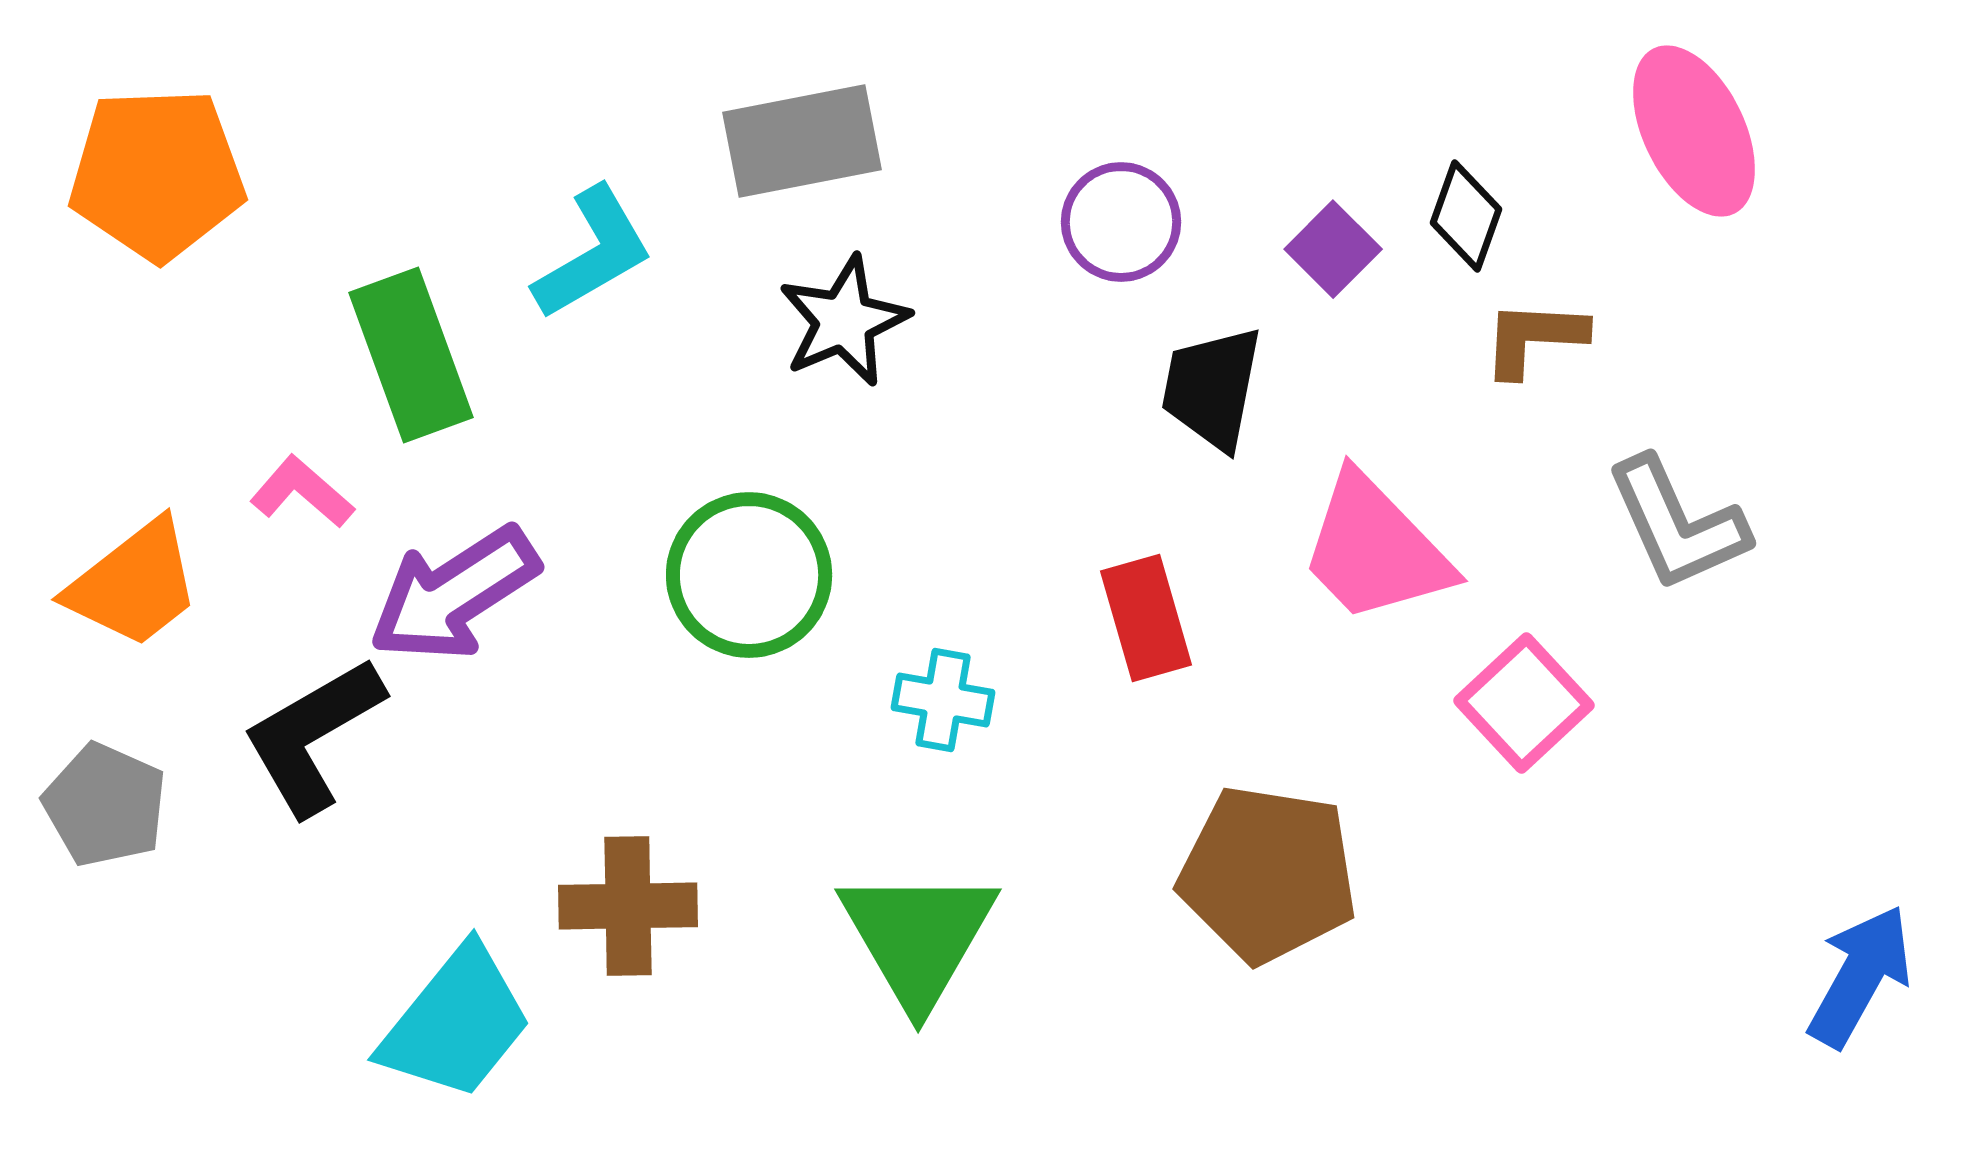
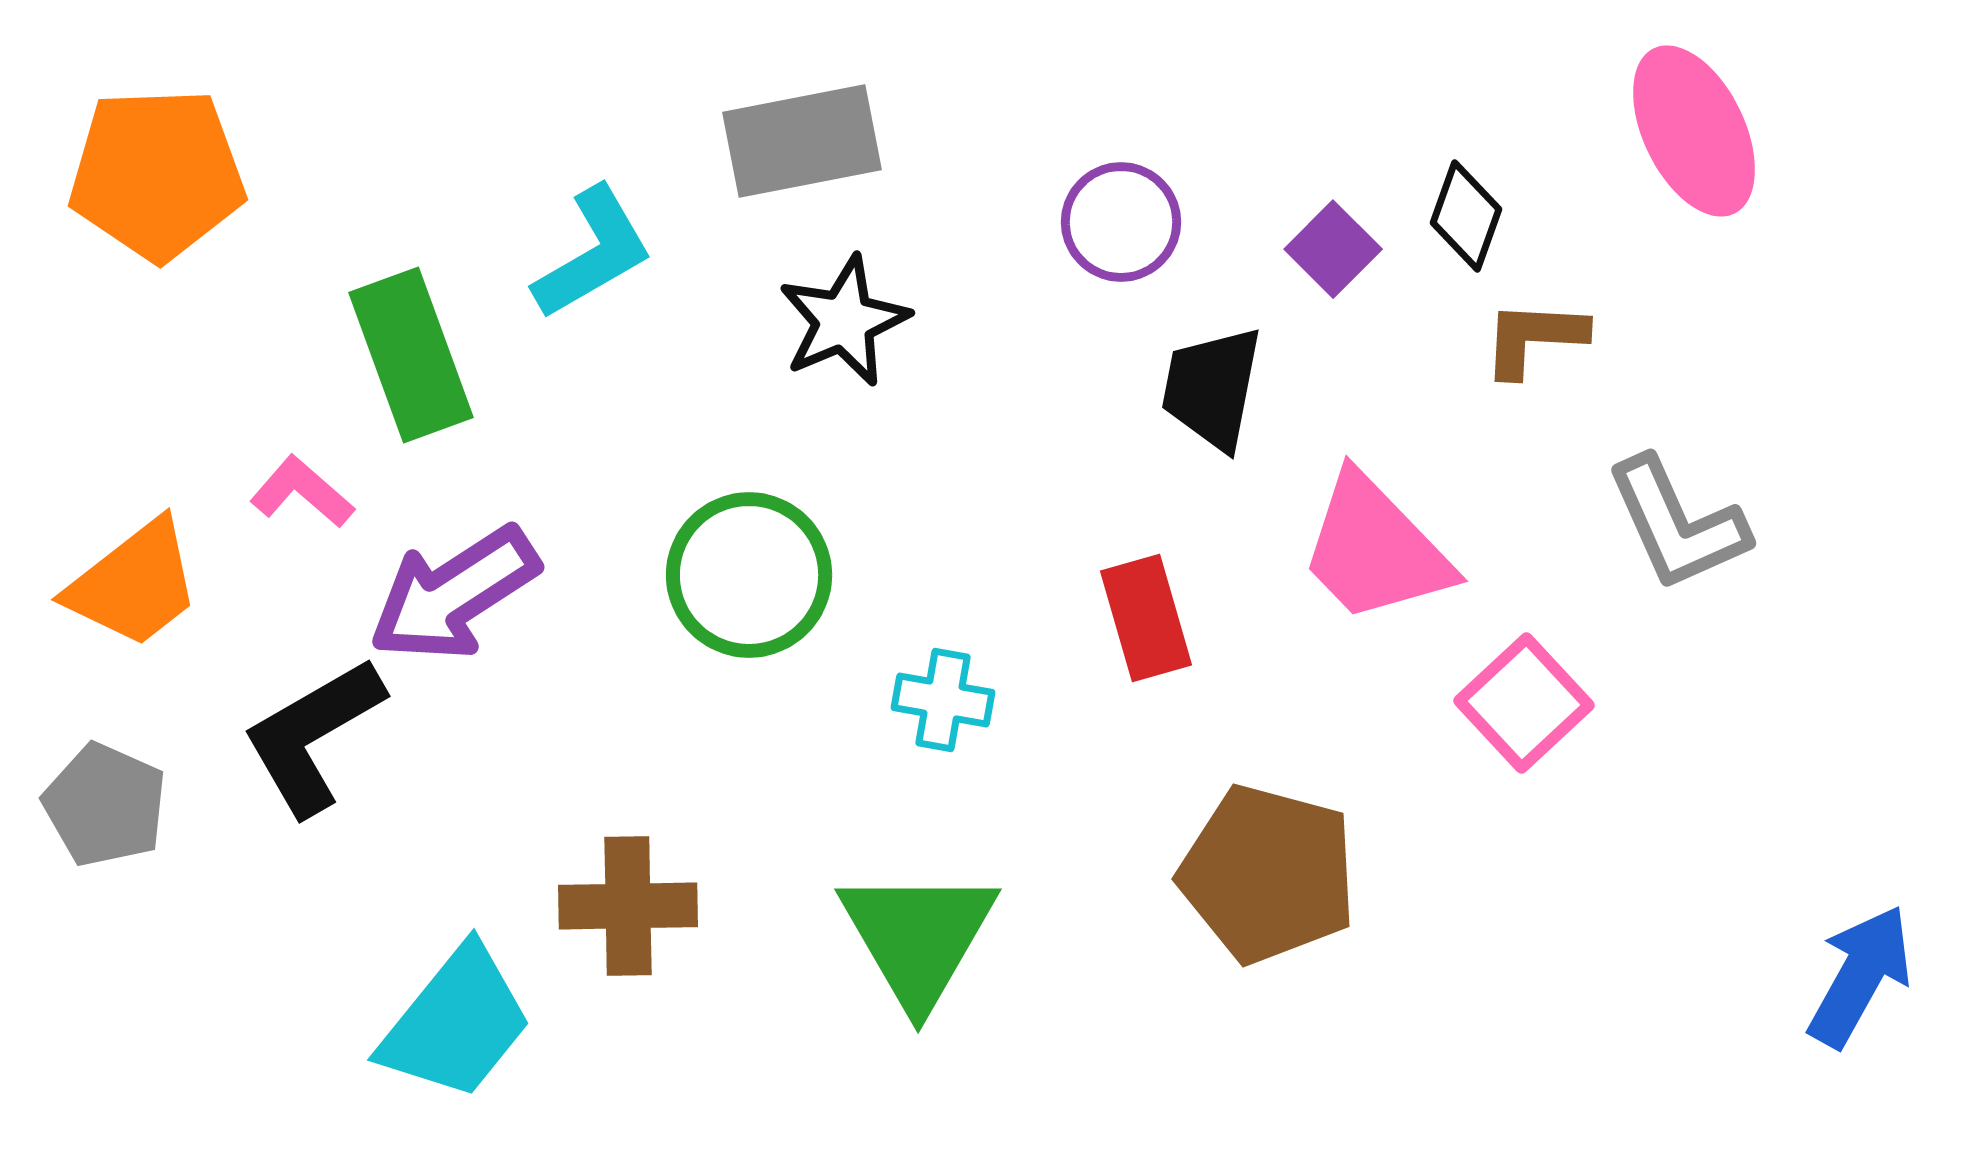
brown pentagon: rotated 6 degrees clockwise
